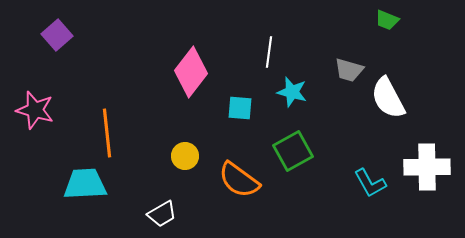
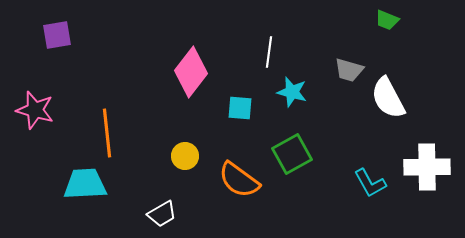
purple square: rotated 32 degrees clockwise
green square: moved 1 px left, 3 px down
